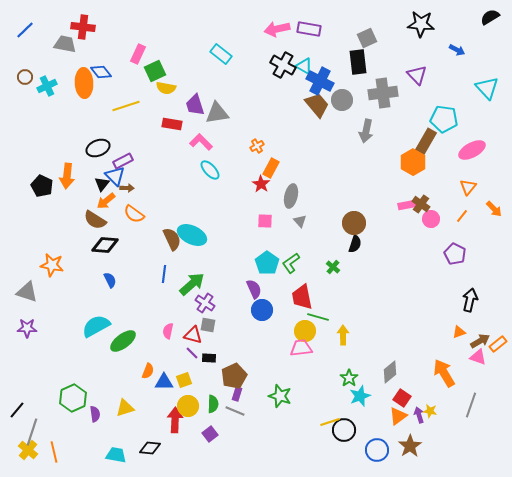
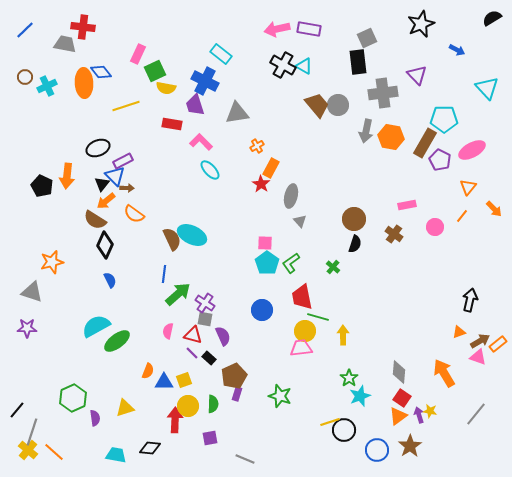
black semicircle at (490, 17): moved 2 px right, 1 px down
black star at (421, 24): rotated 28 degrees counterclockwise
blue cross at (320, 81): moved 115 px left
gray circle at (342, 100): moved 4 px left, 5 px down
gray triangle at (217, 113): moved 20 px right
cyan pentagon at (444, 119): rotated 8 degrees counterclockwise
orange hexagon at (413, 162): moved 22 px left, 25 px up; rotated 20 degrees counterclockwise
brown cross at (421, 204): moved 27 px left, 30 px down
pink circle at (431, 219): moved 4 px right, 8 px down
pink square at (265, 221): moved 22 px down
brown circle at (354, 223): moved 4 px up
black diamond at (105, 245): rotated 72 degrees counterclockwise
purple pentagon at (455, 254): moved 15 px left, 94 px up
orange star at (52, 265): moved 3 px up; rotated 25 degrees counterclockwise
green arrow at (192, 284): moved 14 px left, 10 px down
purple semicircle at (254, 289): moved 31 px left, 47 px down
gray triangle at (27, 292): moved 5 px right
gray square at (208, 325): moved 3 px left, 6 px up
green ellipse at (123, 341): moved 6 px left
black rectangle at (209, 358): rotated 40 degrees clockwise
gray diamond at (390, 372): moved 9 px right; rotated 45 degrees counterclockwise
gray line at (471, 405): moved 5 px right, 9 px down; rotated 20 degrees clockwise
gray line at (235, 411): moved 10 px right, 48 px down
purple semicircle at (95, 414): moved 4 px down
purple square at (210, 434): moved 4 px down; rotated 28 degrees clockwise
orange line at (54, 452): rotated 35 degrees counterclockwise
